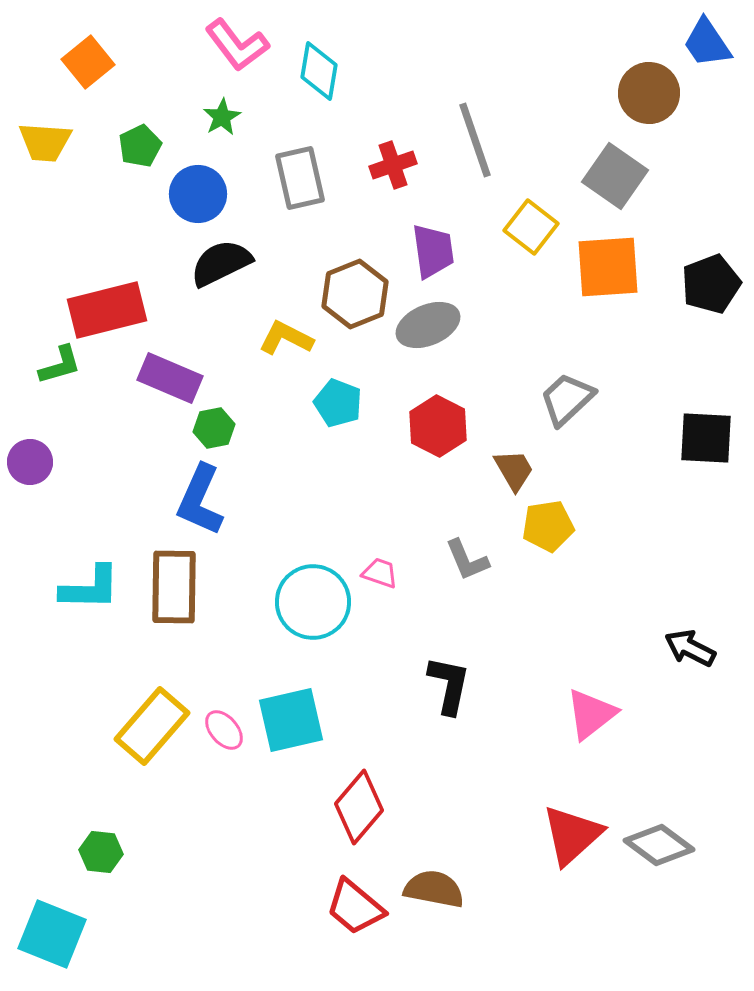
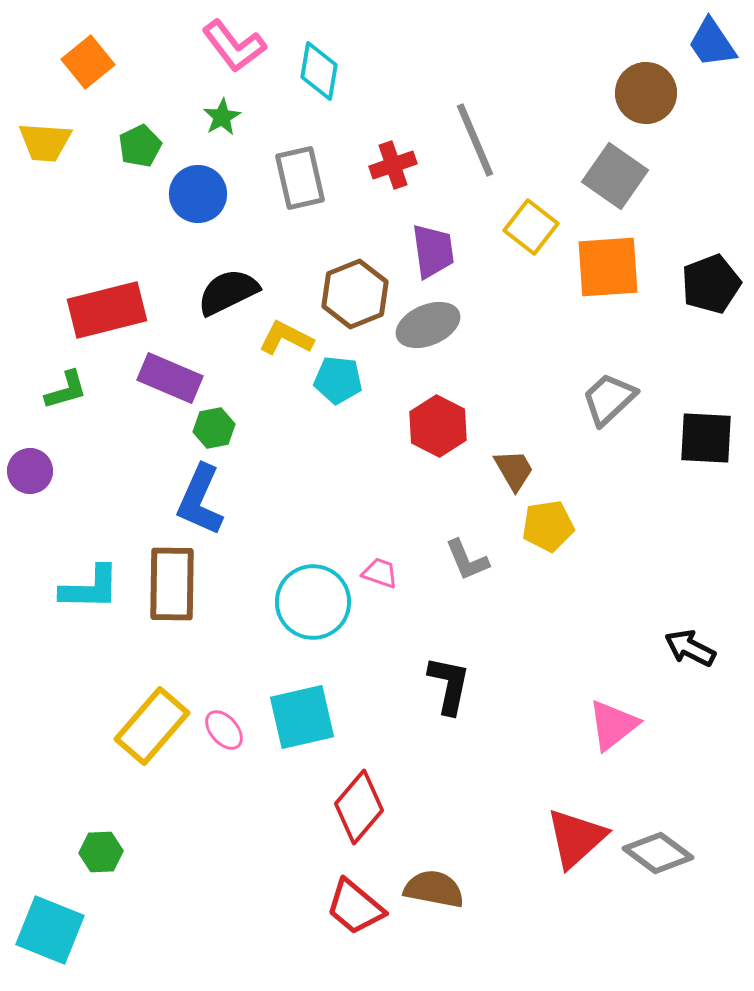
blue trapezoid at (707, 43): moved 5 px right
pink L-shape at (237, 45): moved 3 px left, 1 px down
brown circle at (649, 93): moved 3 px left
gray line at (475, 140): rotated 4 degrees counterclockwise
black semicircle at (221, 263): moved 7 px right, 29 px down
green L-shape at (60, 365): moved 6 px right, 25 px down
gray trapezoid at (567, 399): moved 42 px right
cyan pentagon at (338, 403): moved 23 px up; rotated 15 degrees counterclockwise
purple circle at (30, 462): moved 9 px down
brown rectangle at (174, 587): moved 2 px left, 3 px up
pink triangle at (591, 714): moved 22 px right, 11 px down
cyan square at (291, 720): moved 11 px right, 3 px up
red triangle at (572, 835): moved 4 px right, 3 px down
gray diamond at (659, 845): moved 1 px left, 8 px down
green hexagon at (101, 852): rotated 9 degrees counterclockwise
cyan square at (52, 934): moved 2 px left, 4 px up
